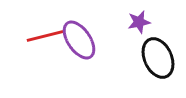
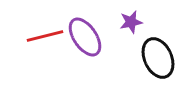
purple star: moved 8 px left
purple ellipse: moved 6 px right, 3 px up
